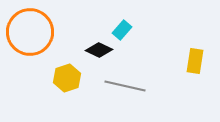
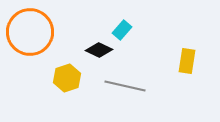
yellow rectangle: moved 8 px left
